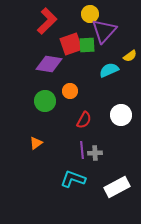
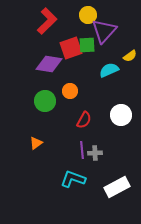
yellow circle: moved 2 px left, 1 px down
red square: moved 4 px down
